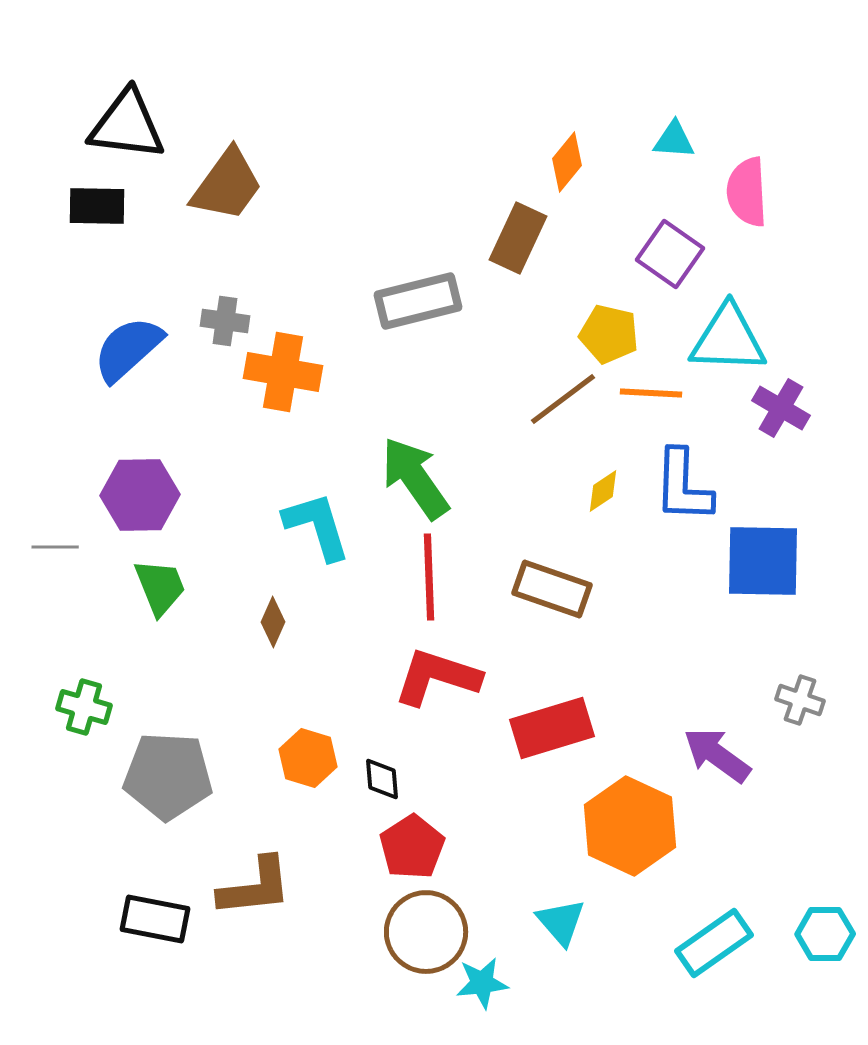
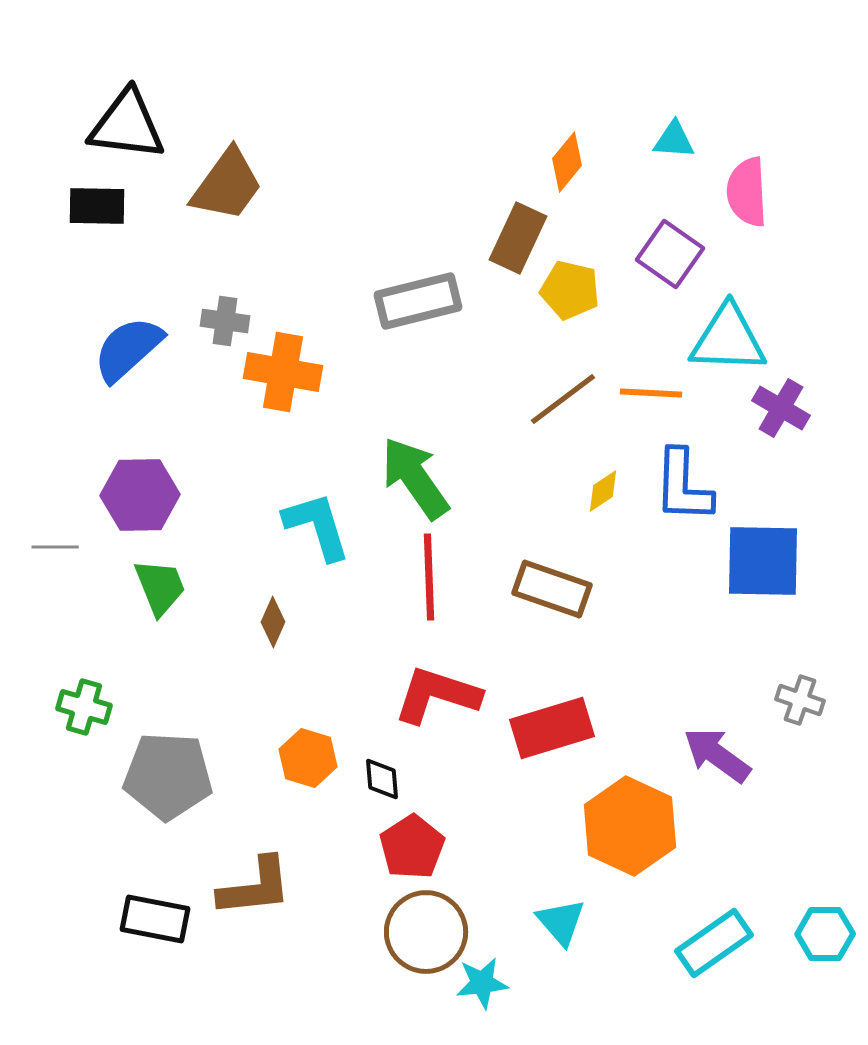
yellow pentagon at (609, 334): moved 39 px left, 44 px up
red L-shape at (437, 677): moved 18 px down
